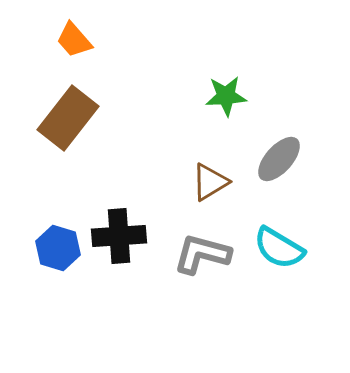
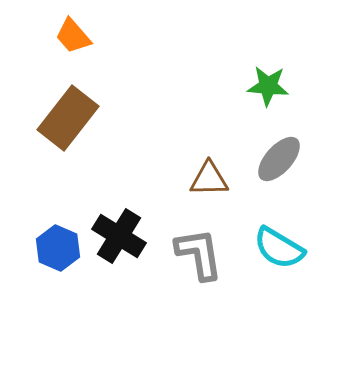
orange trapezoid: moved 1 px left, 4 px up
green star: moved 42 px right, 10 px up; rotated 9 degrees clockwise
brown triangle: moved 1 px left, 3 px up; rotated 30 degrees clockwise
black cross: rotated 36 degrees clockwise
blue hexagon: rotated 6 degrees clockwise
gray L-shape: moved 3 px left; rotated 66 degrees clockwise
